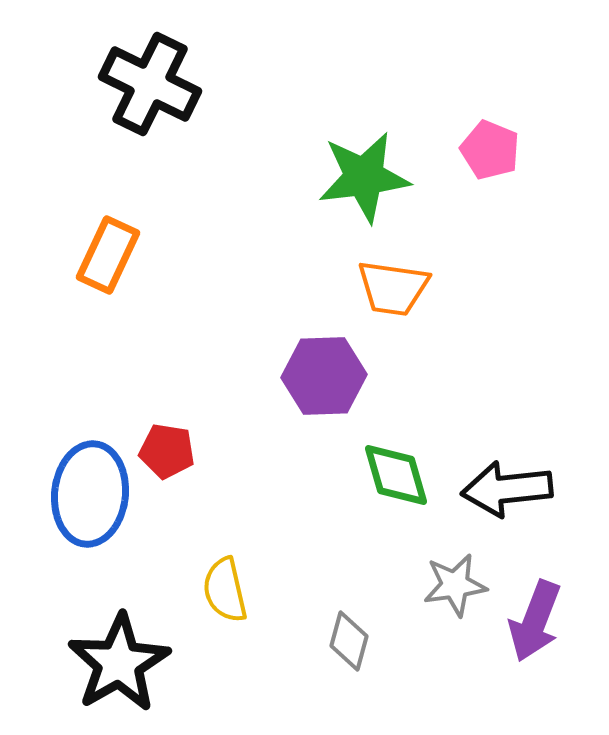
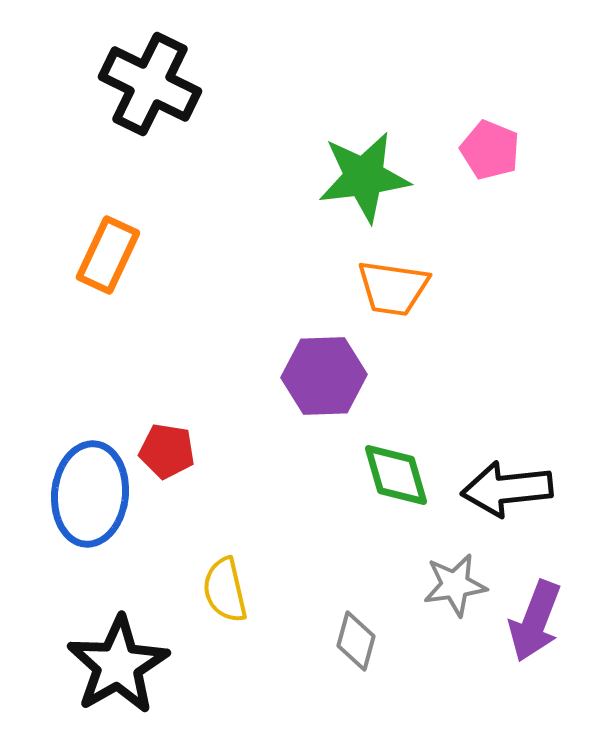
gray diamond: moved 7 px right
black star: moved 1 px left, 2 px down
